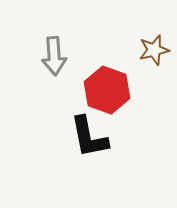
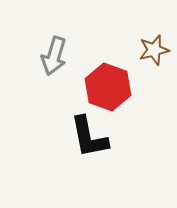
gray arrow: rotated 21 degrees clockwise
red hexagon: moved 1 px right, 3 px up
